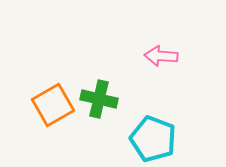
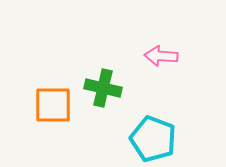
green cross: moved 4 px right, 11 px up
orange square: rotated 30 degrees clockwise
